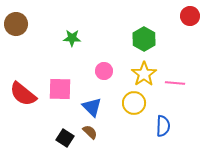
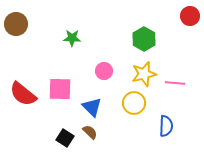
yellow star: rotated 20 degrees clockwise
blue semicircle: moved 3 px right
